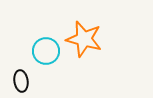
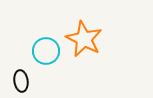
orange star: rotated 12 degrees clockwise
